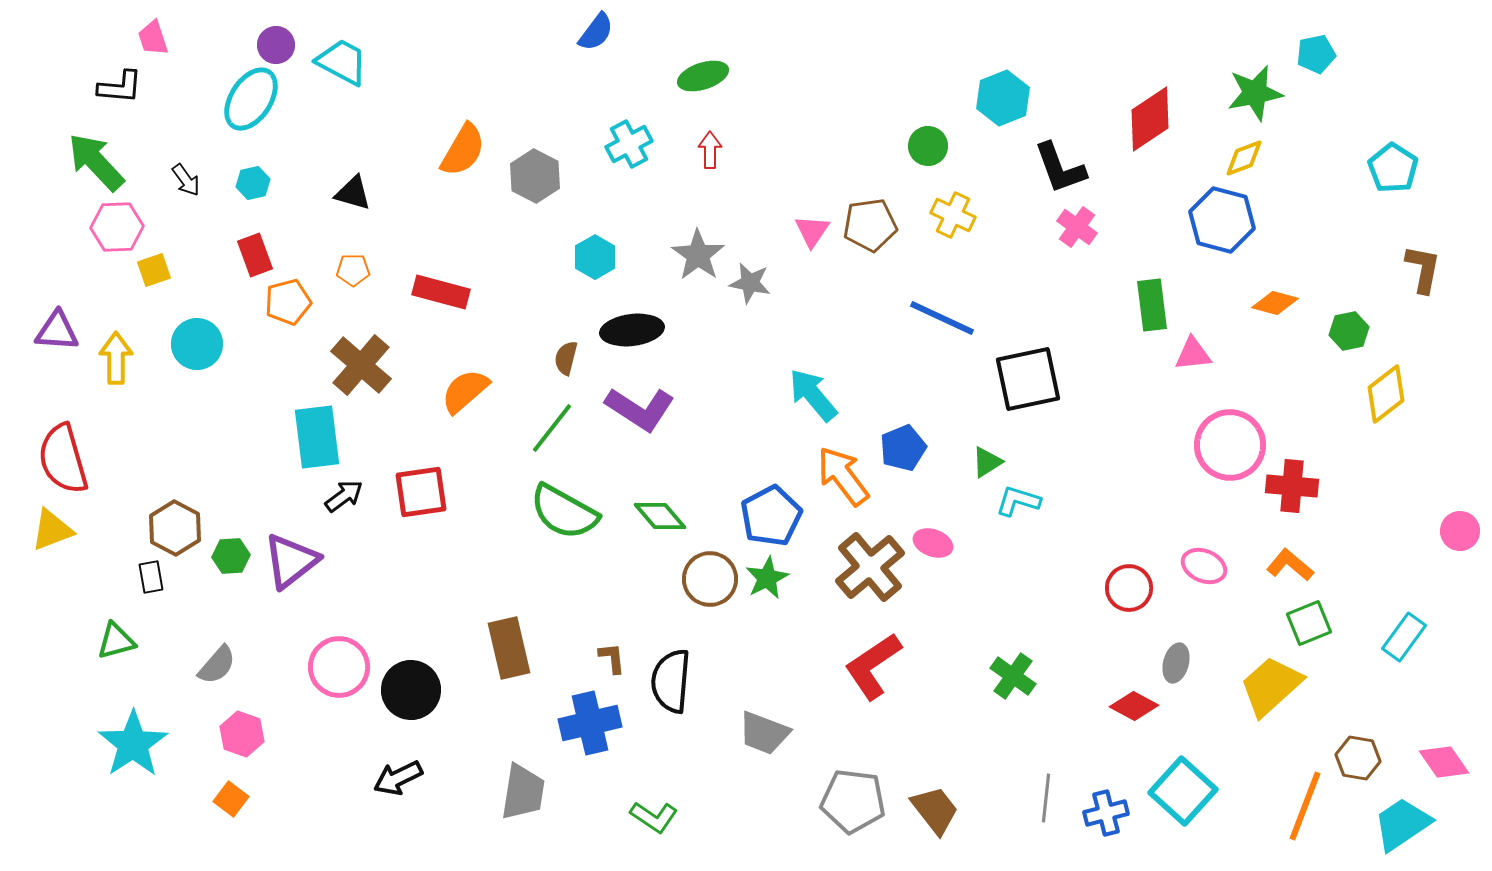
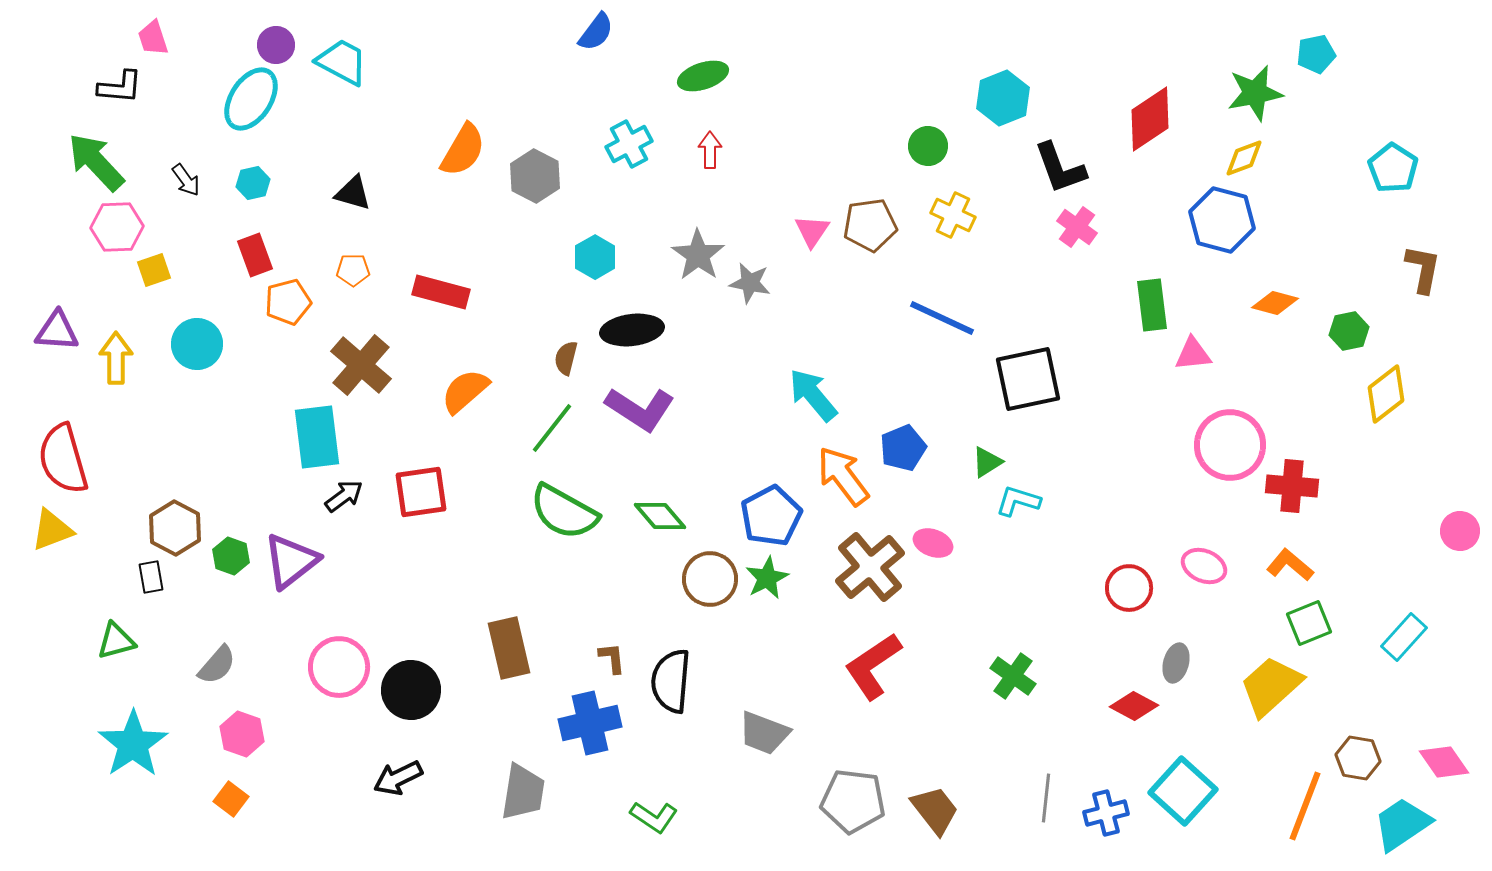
green hexagon at (231, 556): rotated 24 degrees clockwise
cyan rectangle at (1404, 637): rotated 6 degrees clockwise
